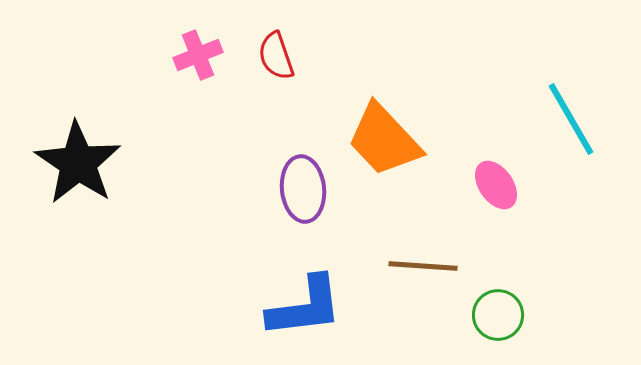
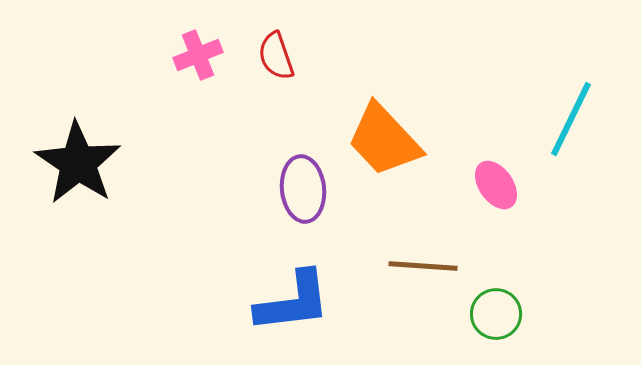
cyan line: rotated 56 degrees clockwise
blue L-shape: moved 12 px left, 5 px up
green circle: moved 2 px left, 1 px up
